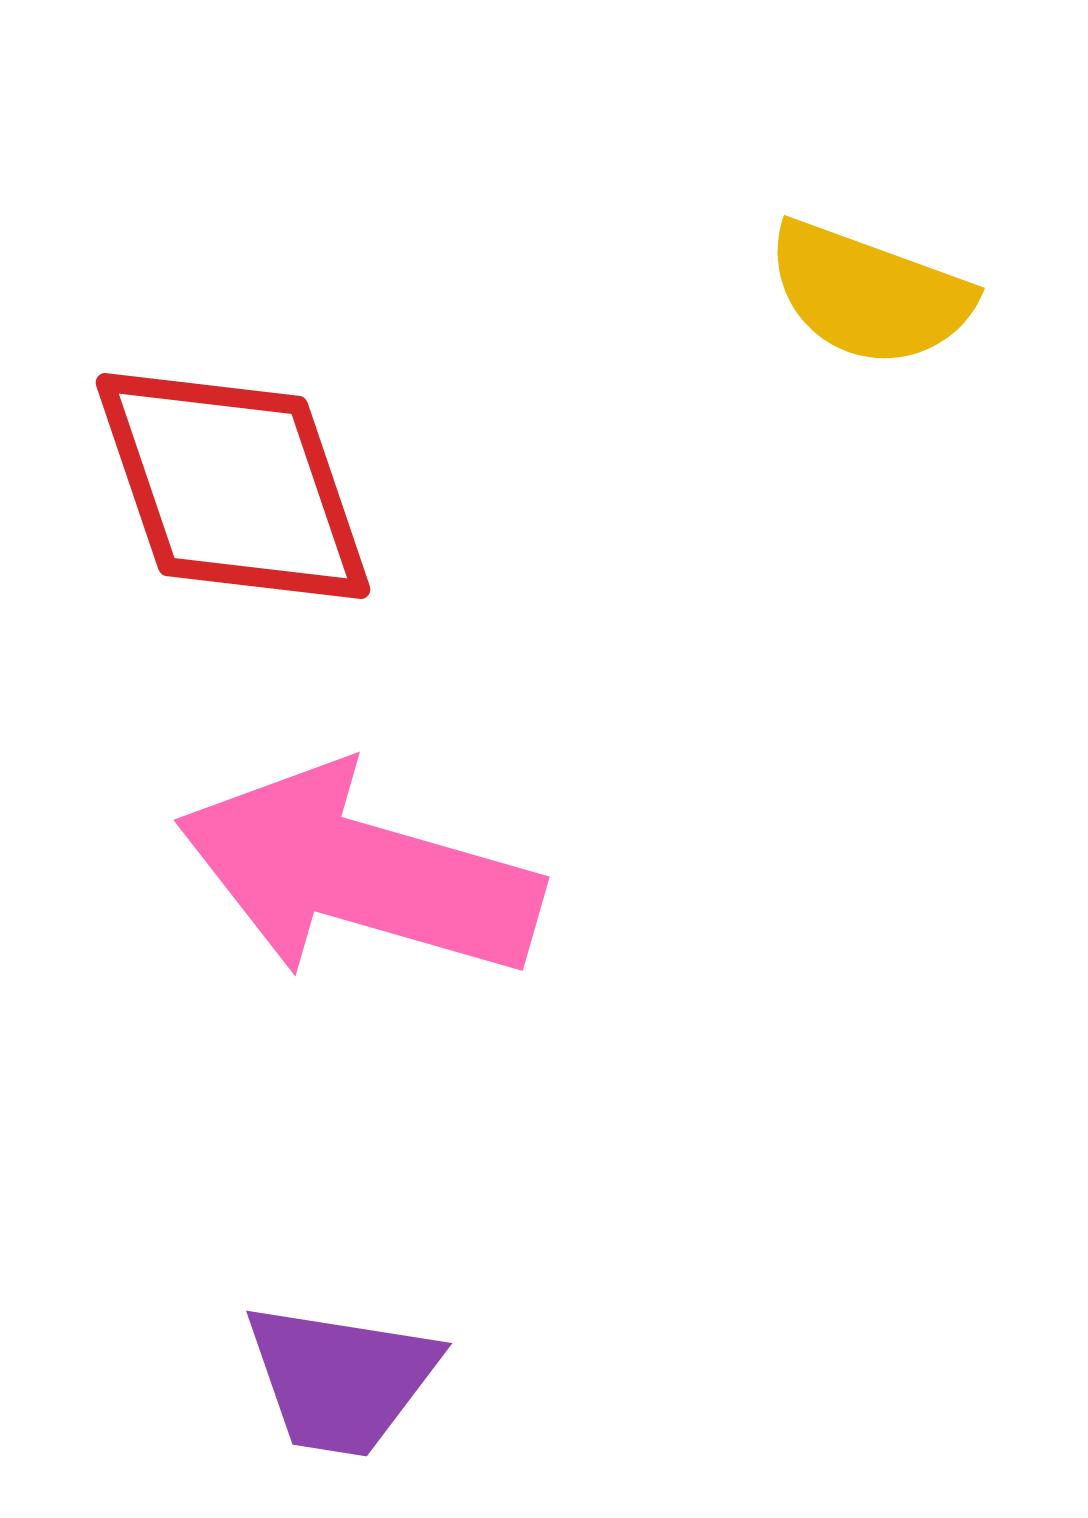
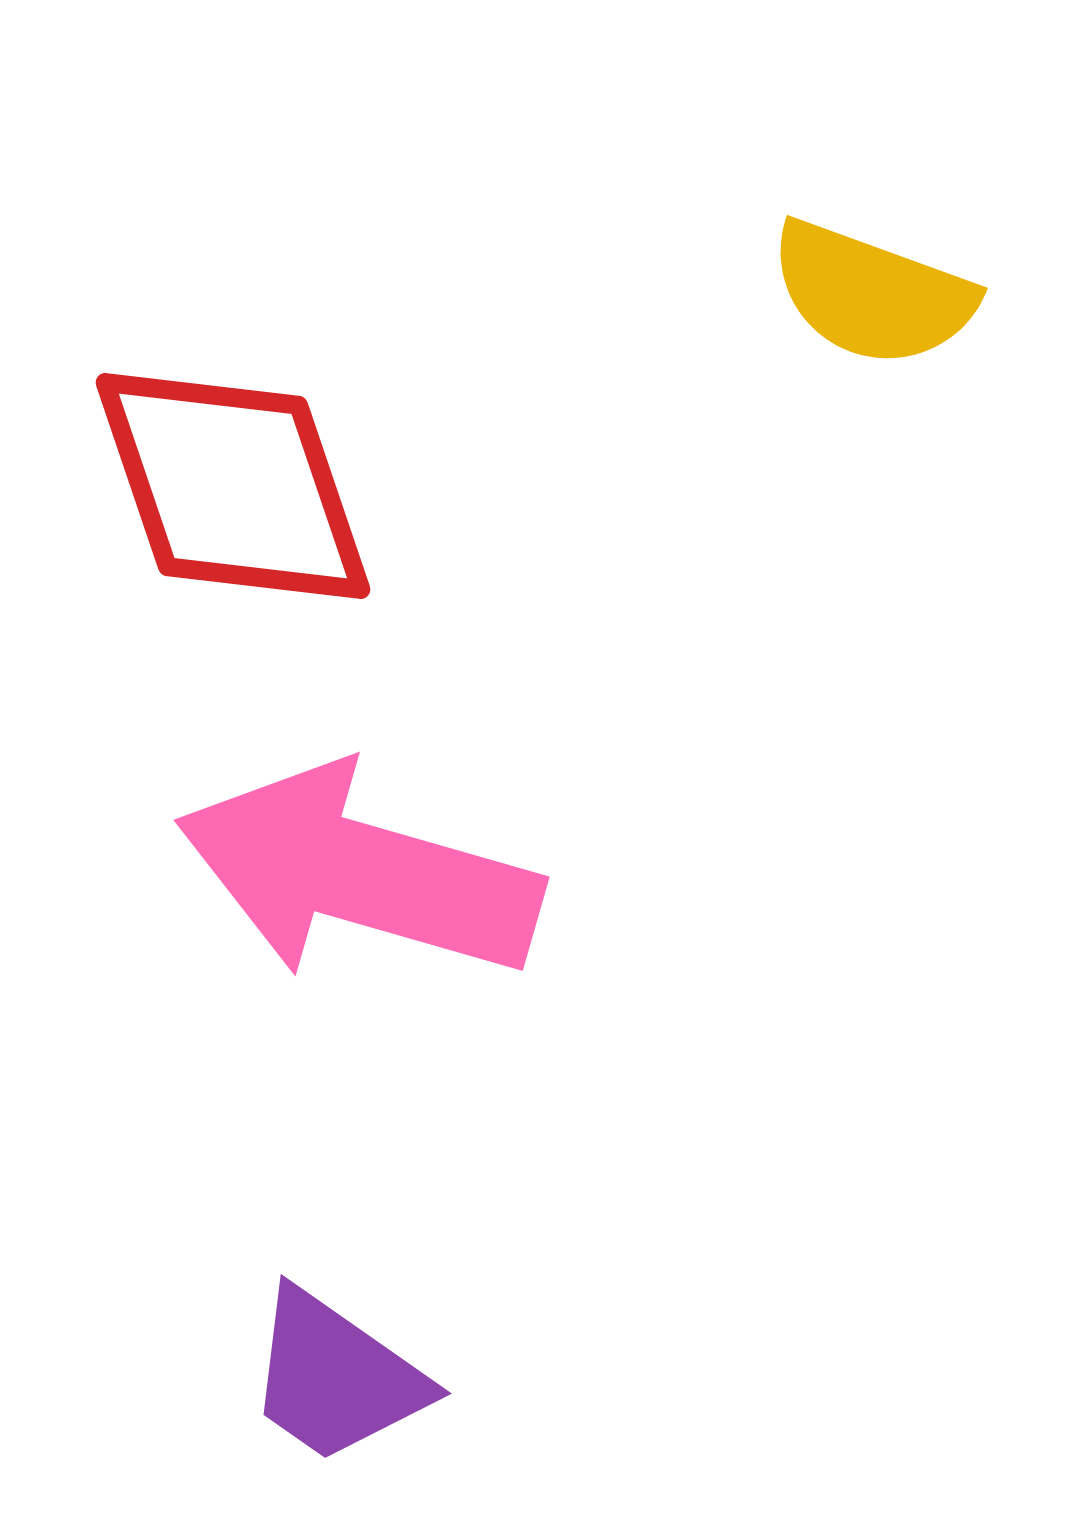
yellow semicircle: moved 3 px right
purple trapezoid: moved 5 px left, 2 px up; rotated 26 degrees clockwise
